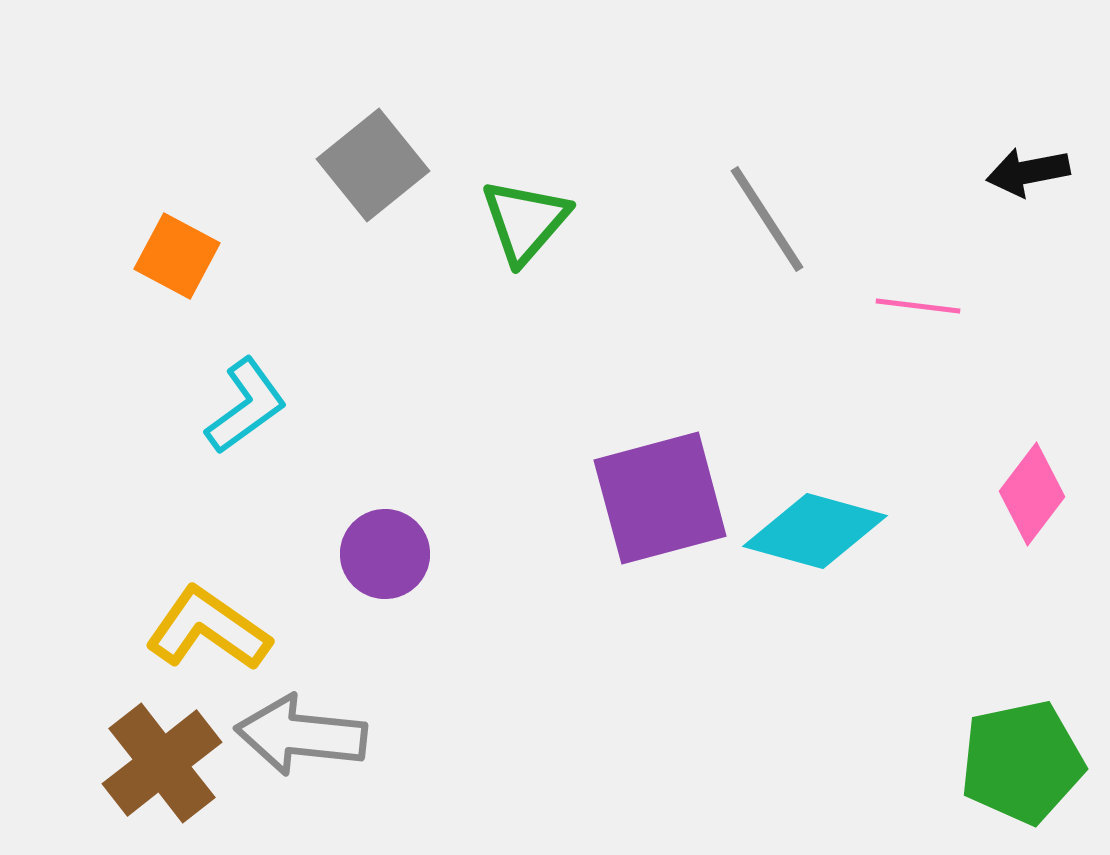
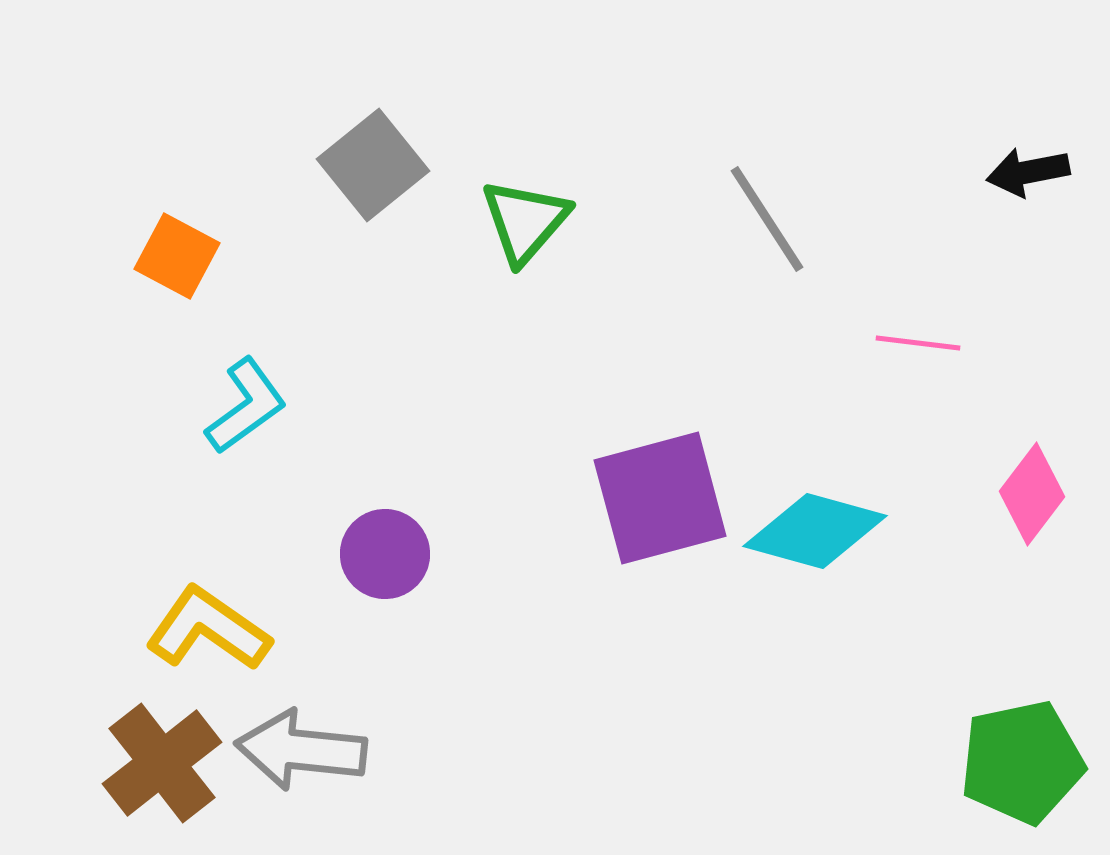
pink line: moved 37 px down
gray arrow: moved 15 px down
